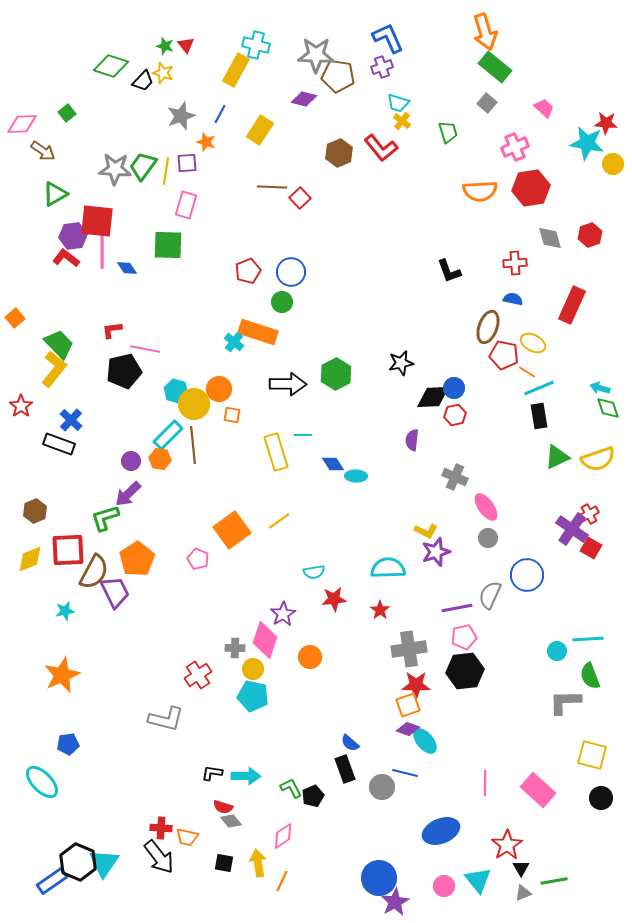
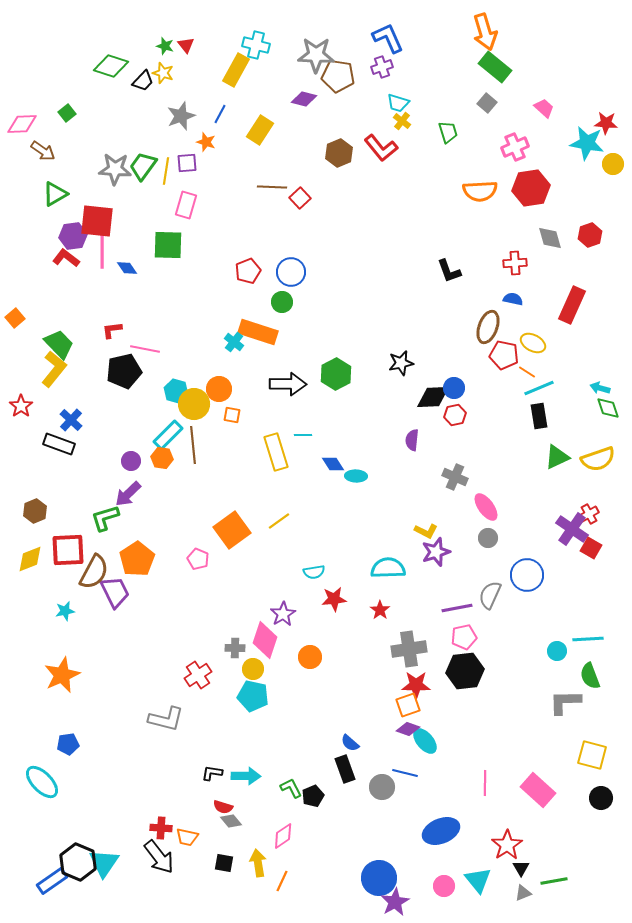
orange hexagon at (160, 459): moved 2 px right, 1 px up
